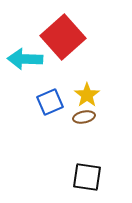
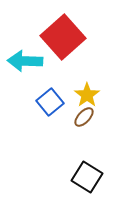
cyan arrow: moved 2 px down
blue square: rotated 16 degrees counterclockwise
brown ellipse: rotated 35 degrees counterclockwise
black square: rotated 24 degrees clockwise
